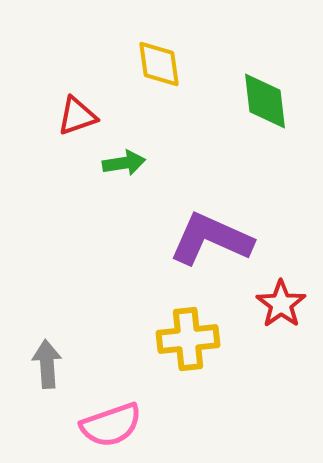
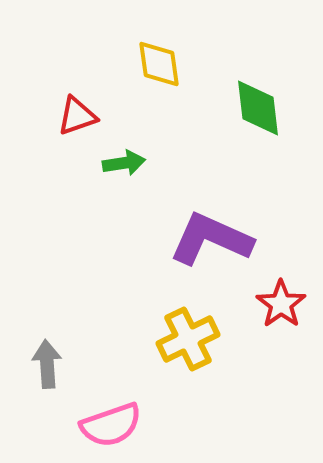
green diamond: moved 7 px left, 7 px down
yellow cross: rotated 20 degrees counterclockwise
